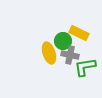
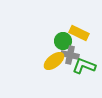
yellow ellipse: moved 5 px right, 8 px down; rotated 70 degrees clockwise
green L-shape: moved 1 px left, 1 px up; rotated 30 degrees clockwise
